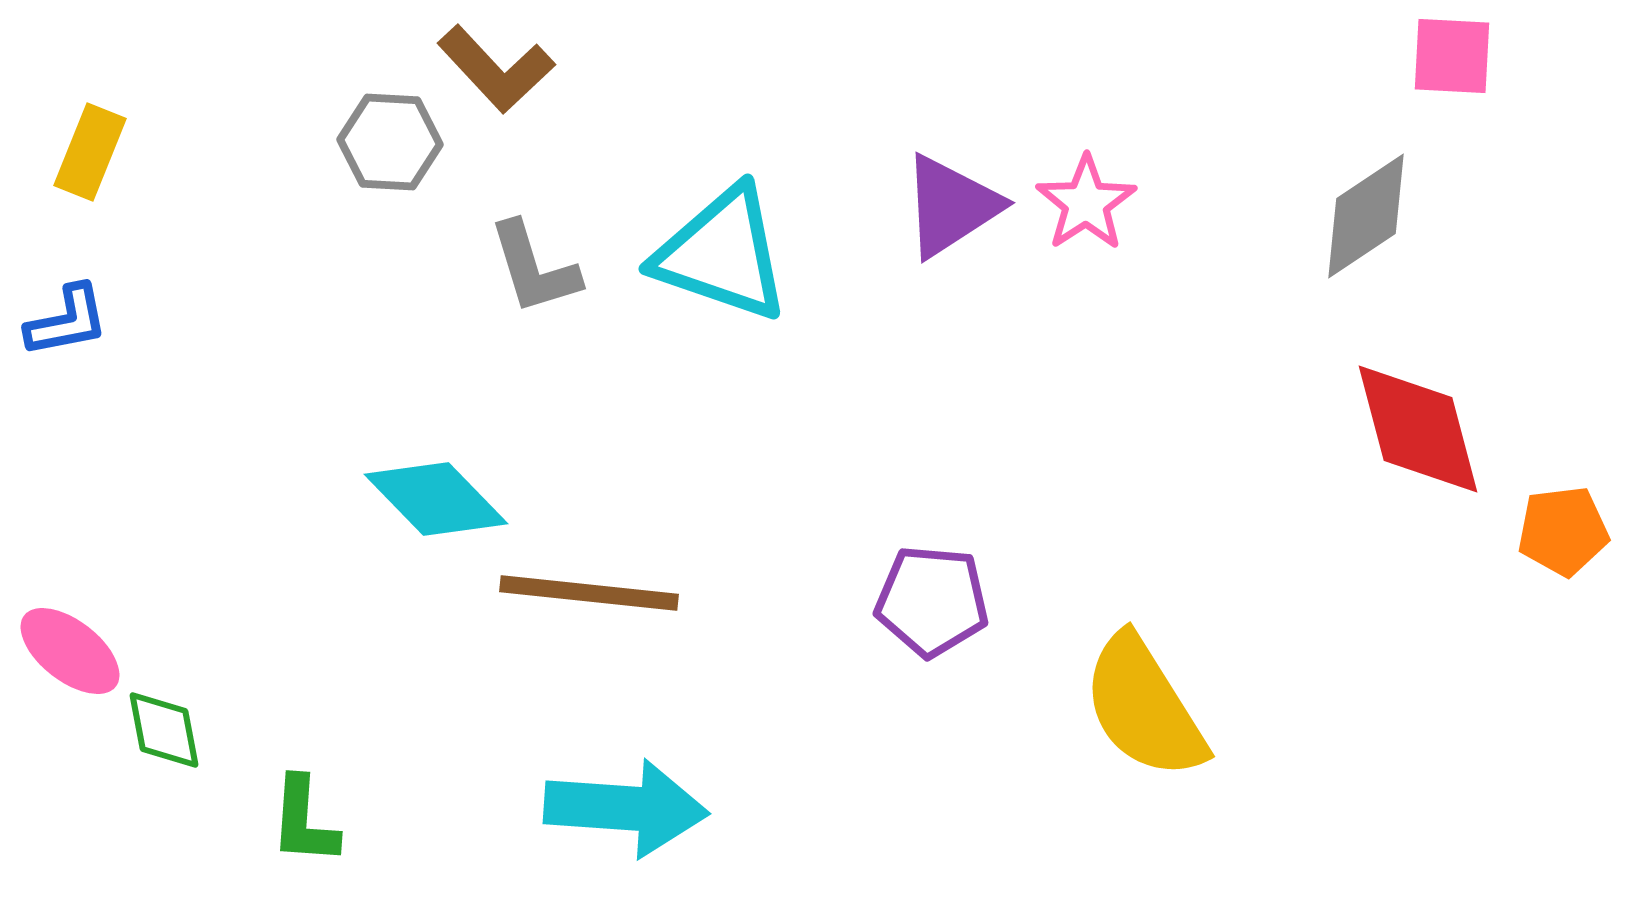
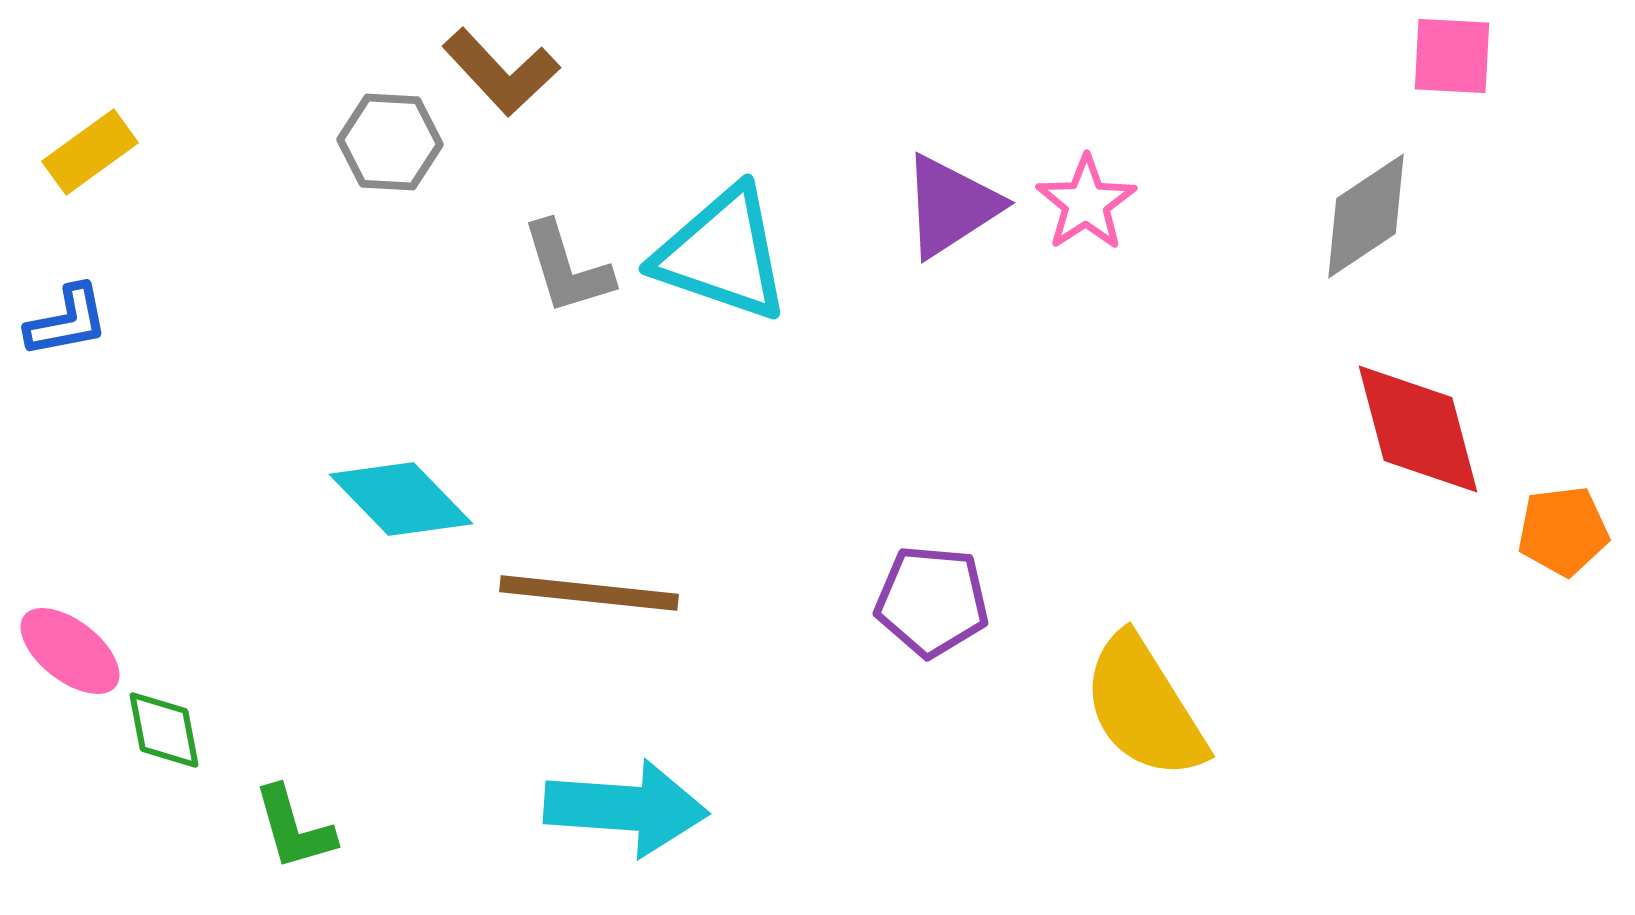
brown L-shape: moved 5 px right, 3 px down
yellow rectangle: rotated 32 degrees clockwise
gray L-shape: moved 33 px right
cyan diamond: moved 35 px left
green L-shape: moved 10 px left, 7 px down; rotated 20 degrees counterclockwise
